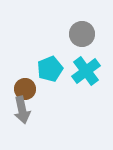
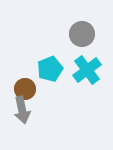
cyan cross: moved 1 px right, 1 px up
